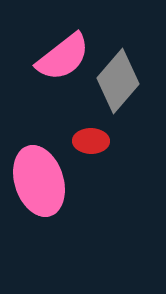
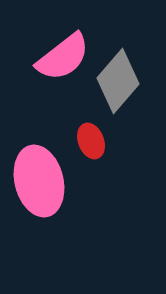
red ellipse: rotated 68 degrees clockwise
pink ellipse: rotated 4 degrees clockwise
